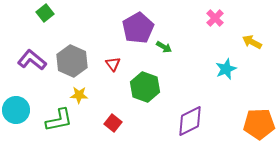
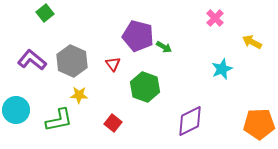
purple pentagon: moved 8 px down; rotated 28 degrees counterclockwise
cyan star: moved 4 px left
